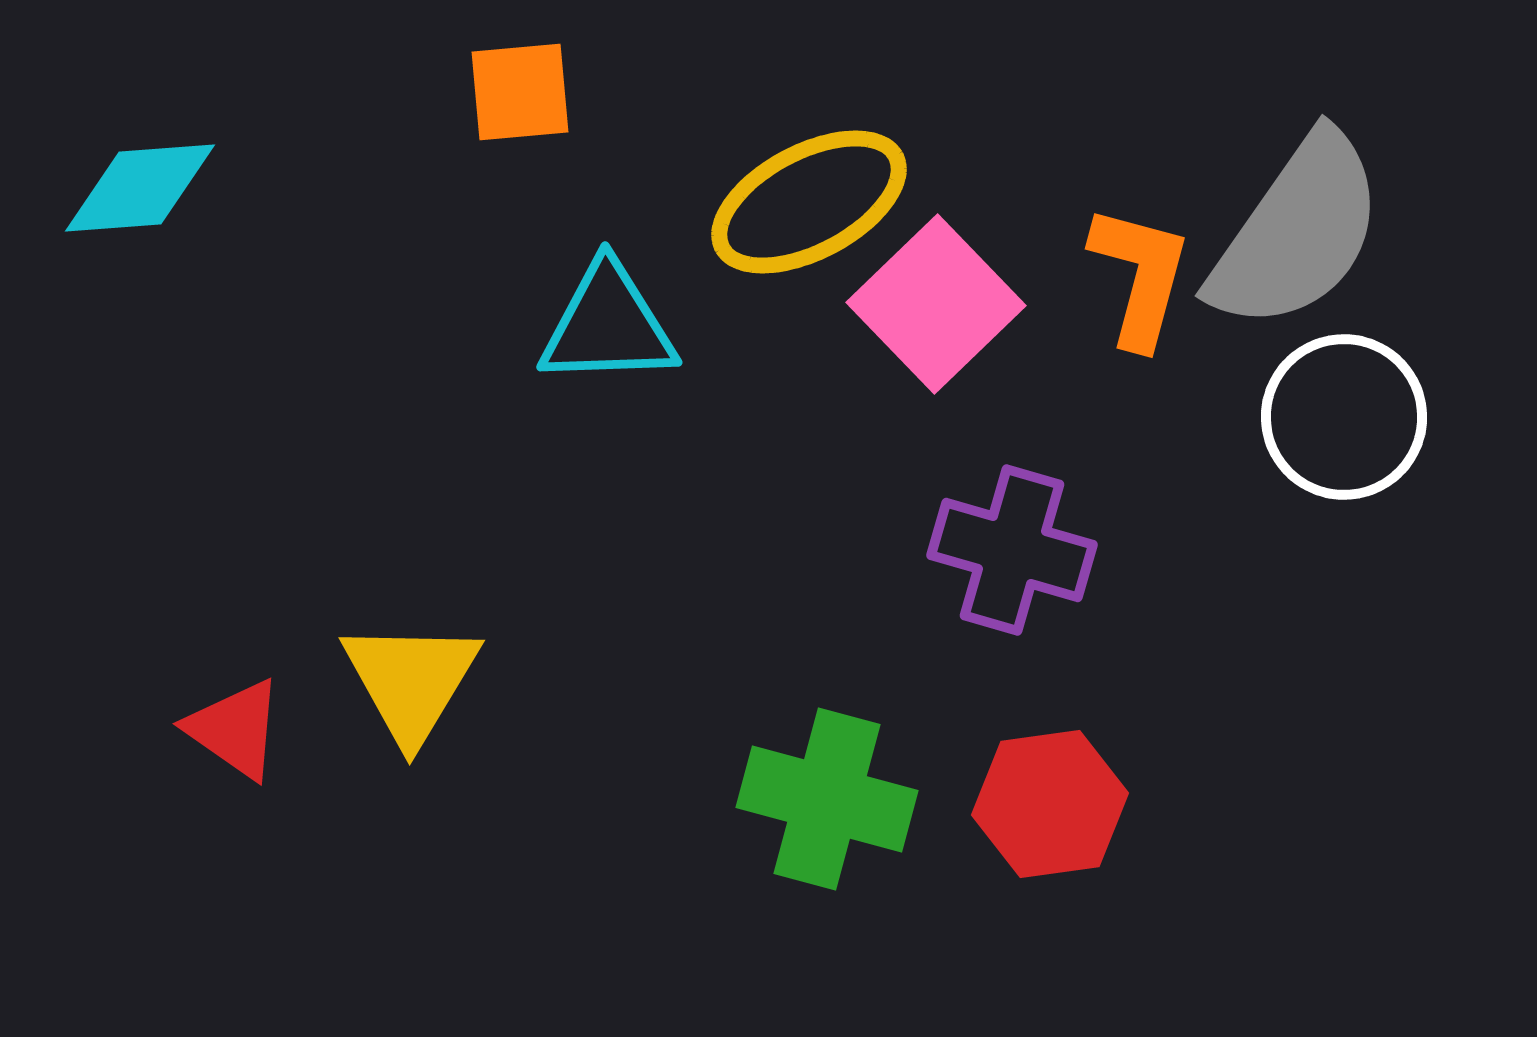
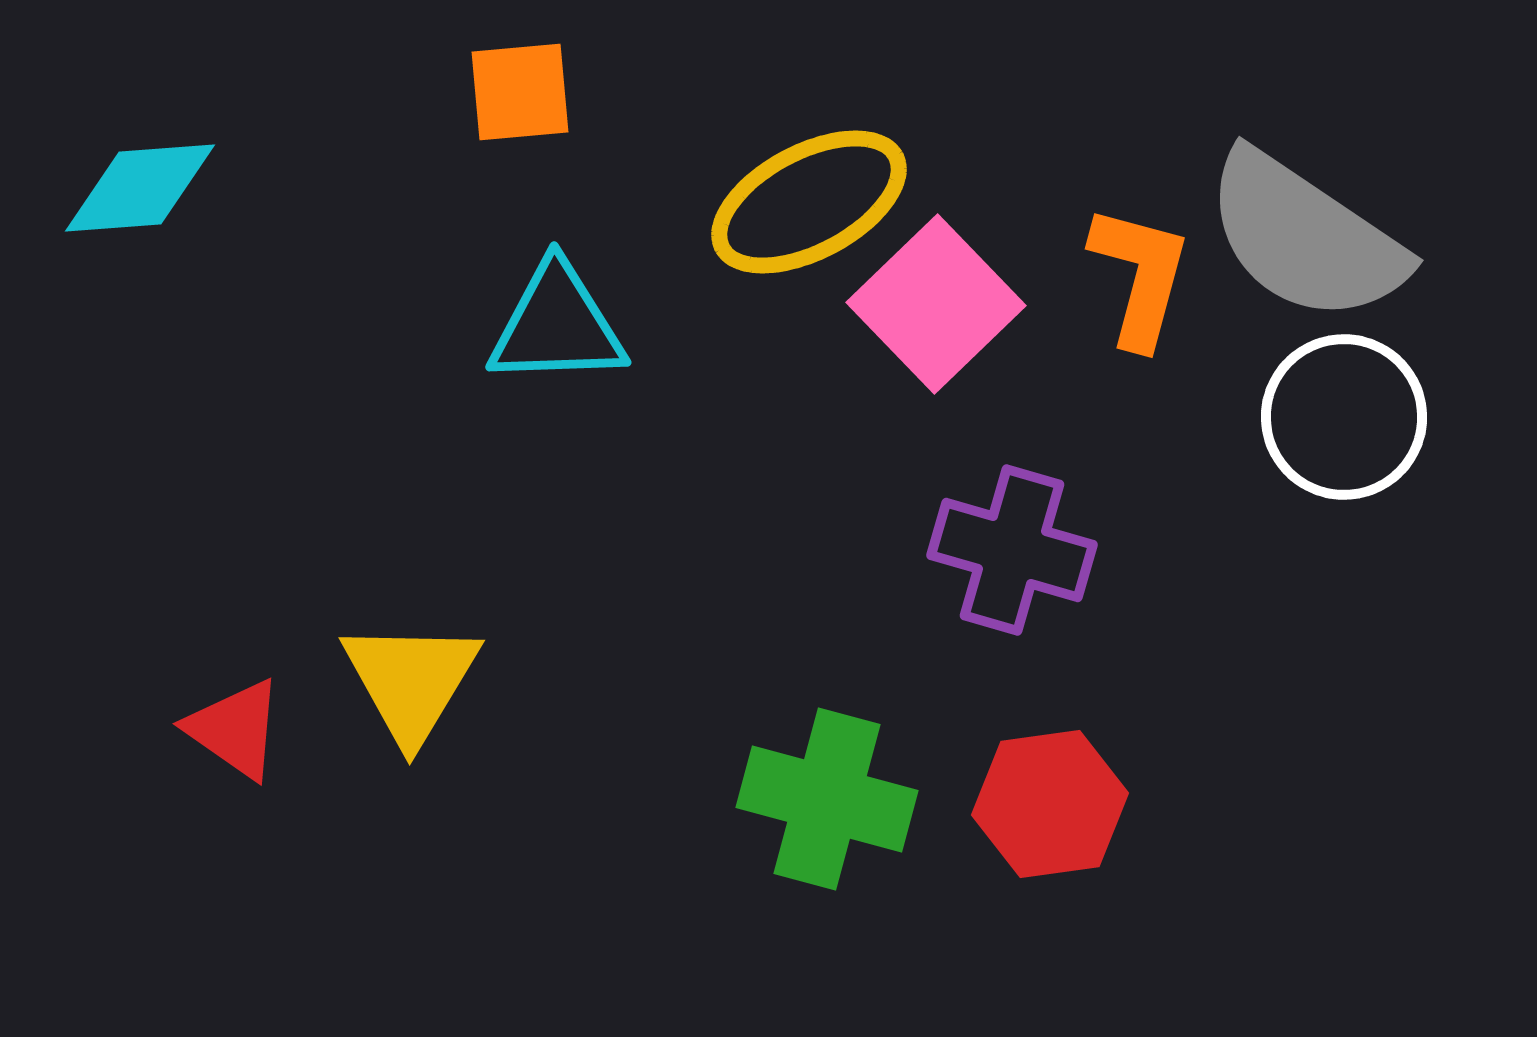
gray semicircle: moved 8 px right, 5 px down; rotated 89 degrees clockwise
cyan triangle: moved 51 px left
